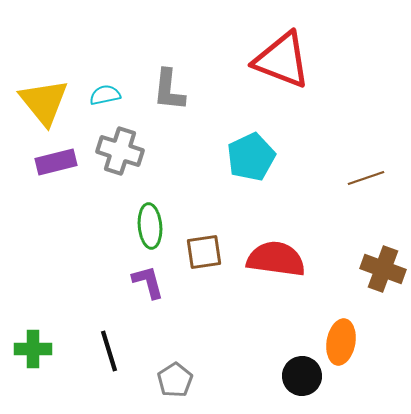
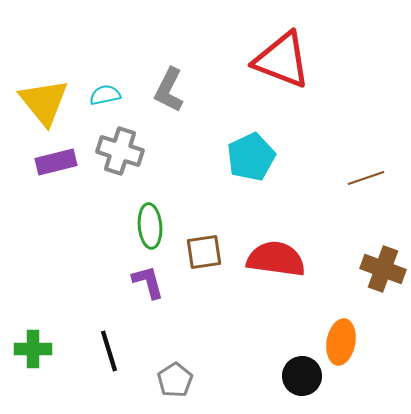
gray L-shape: rotated 21 degrees clockwise
